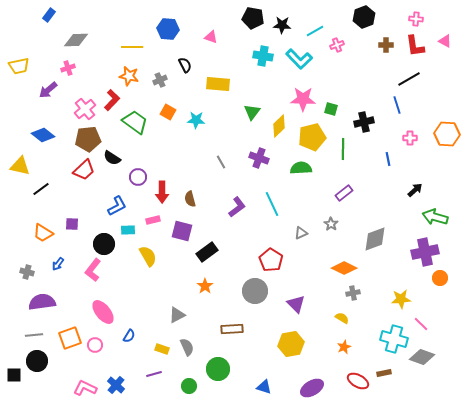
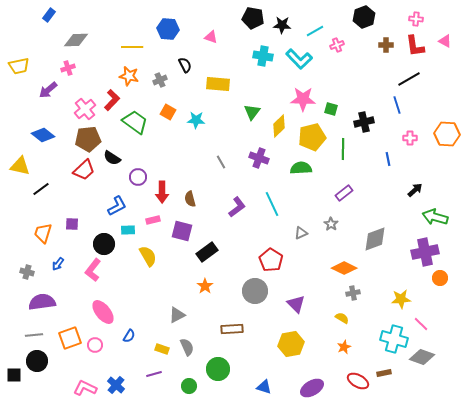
orange trapezoid at (43, 233): rotated 75 degrees clockwise
